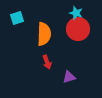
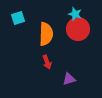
cyan star: moved 1 px left, 1 px down
cyan square: moved 1 px right
orange semicircle: moved 2 px right
purple triangle: moved 2 px down
